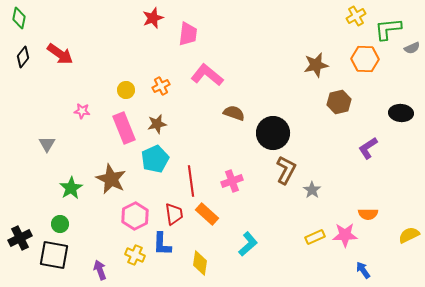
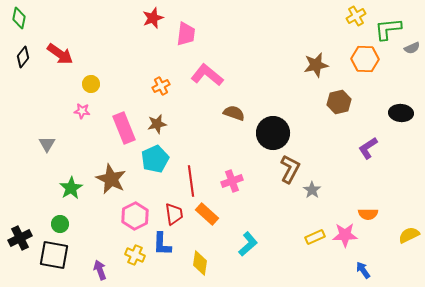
pink trapezoid at (188, 34): moved 2 px left
yellow circle at (126, 90): moved 35 px left, 6 px up
brown L-shape at (286, 170): moved 4 px right, 1 px up
